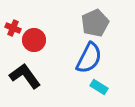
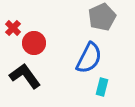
gray pentagon: moved 7 px right, 6 px up
red cross: rotated 21 degrees clockwise
red circle: moved 3 px down
cyan rectangle: moved 3 px right; rotated 72 degrees clockwise
